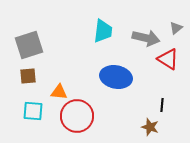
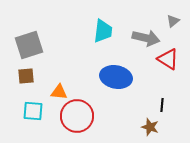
gray triangle: moved 3 px left, 7 px up
brown square: moved 2 px left
